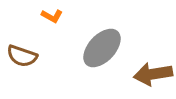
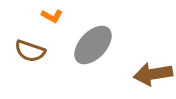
gray ellipse: moved 9 px left, 3 px up
brown semicircle: moved 8 px right, 5 px up
